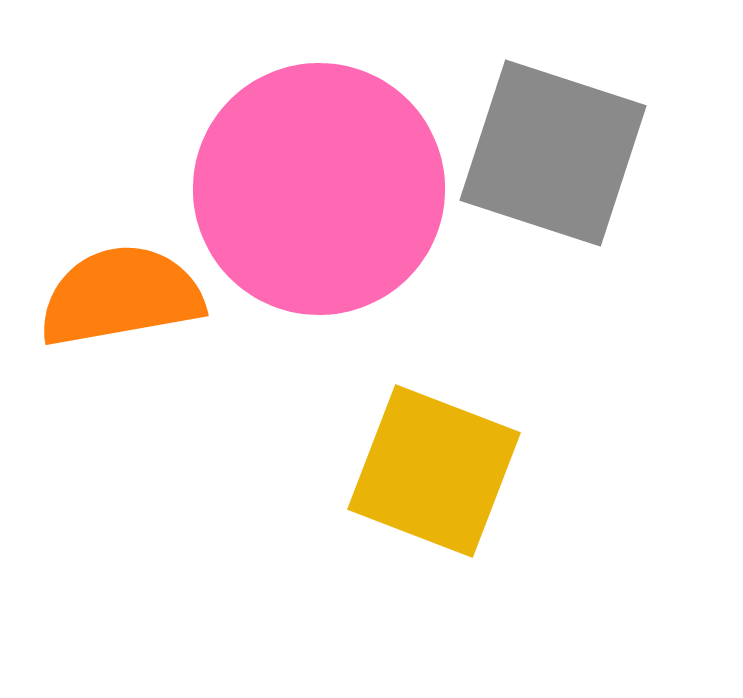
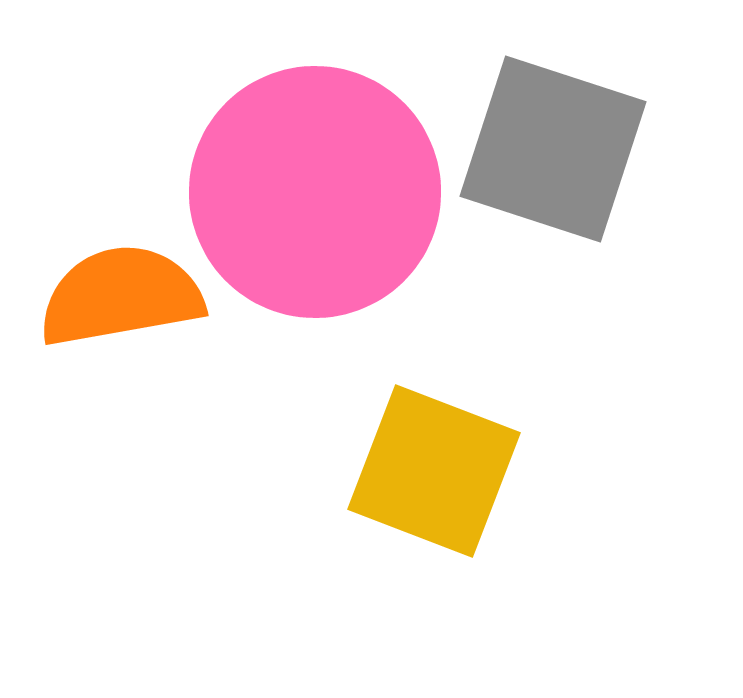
gray square: moved 4 px up
pink circle: moved 4 px left, 3 px down
